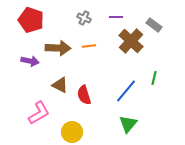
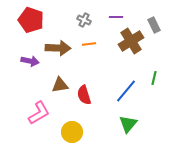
gray cross: moved 2 px down
gray rectangle: rotated 28 degrees clockwise
brown cross: rotated 15 degrees clockwise
orange line: moved 2 px up
brown triangle: rotated 36 degrees counterclockwise
